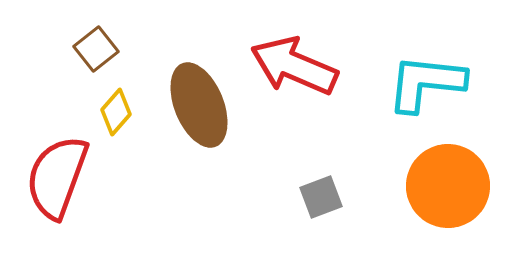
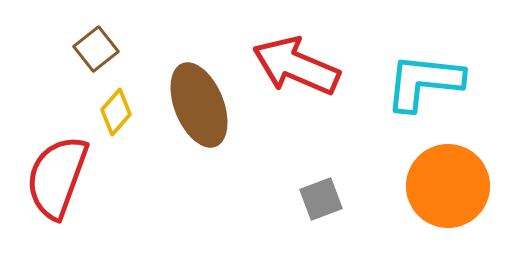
red arrow: moved 2 px right
cyan L-shape: moved 2 px left, 1 px up
gray square: moved 2 px down
